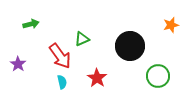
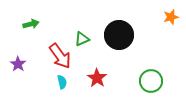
orange star: moved 8 px up
black circle: moved 11 px left, 11 px up
green circle: moved 7 px left, 5 px down
